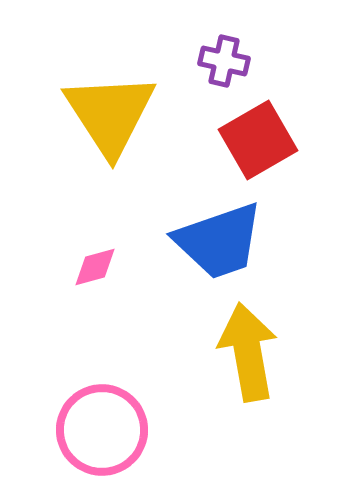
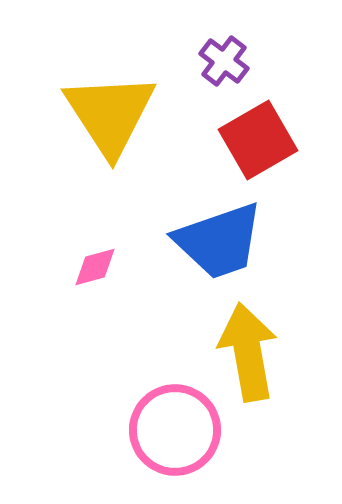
purple cross: rotated 24 degrees clockwise
pink circle: moved 73 px right
